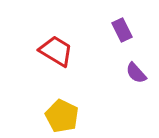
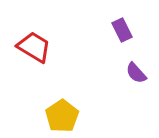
red trapezoid: moved 22 px left, 4 px up
yellow pentagon: rotated 12 degrees clockwise
